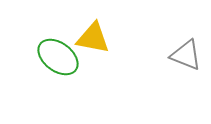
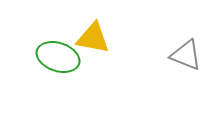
green ellipse: rotated 18 degrees counterclockwise
